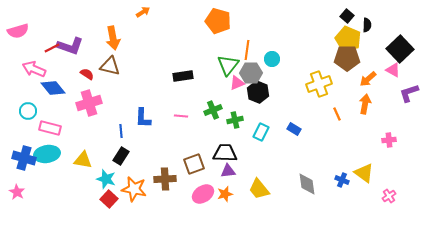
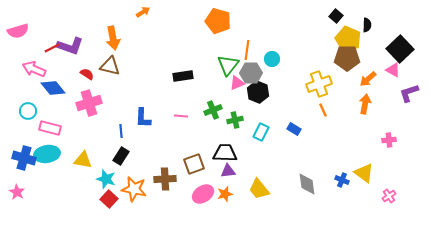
black square at (347, 16): moved 11 px left
orange line at (337, 114): moved 14 px left, 4 px up
